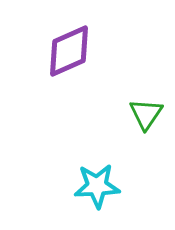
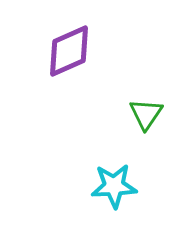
cyan star: moved 17 px right
